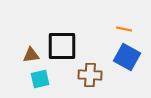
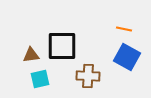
brown cross: moved 2 px left, 1 px down
